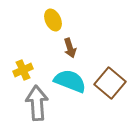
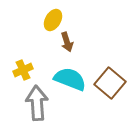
yellow ellipse: rotated 55 degrees clockwise
brown arrow: moved 3 px left, 6 px up
cyan semicircle: moved 2 px up
